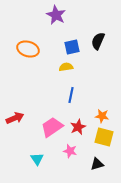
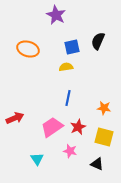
blue line: moved 3 px left, 3 px down
orange star: moved 2 px right, 8 px up
black triangle: rotated 40 degrees clockwise
